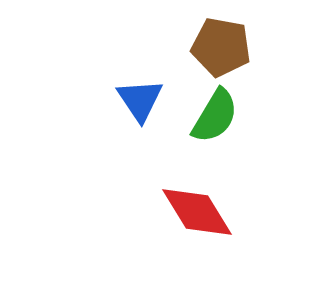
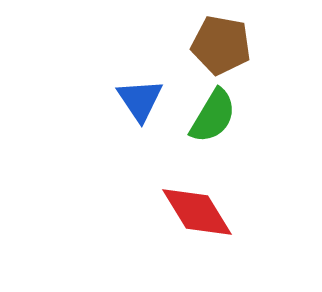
brown pentagon: moved 2 px up
green semicircle: moved 2 px left
